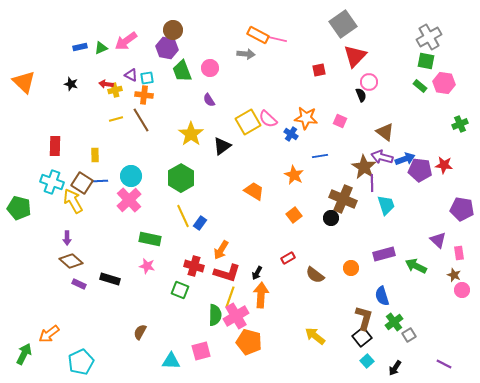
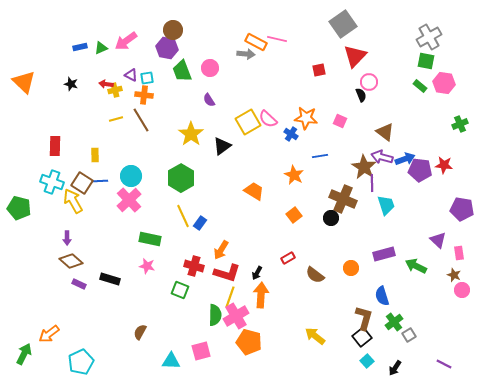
orange rectangle at (258, 35): moved 2 px left, 7 px down
